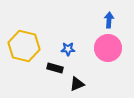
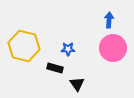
pink circle: moved 5 px right
black triangle: rotated 42 degrees counterclockwise
